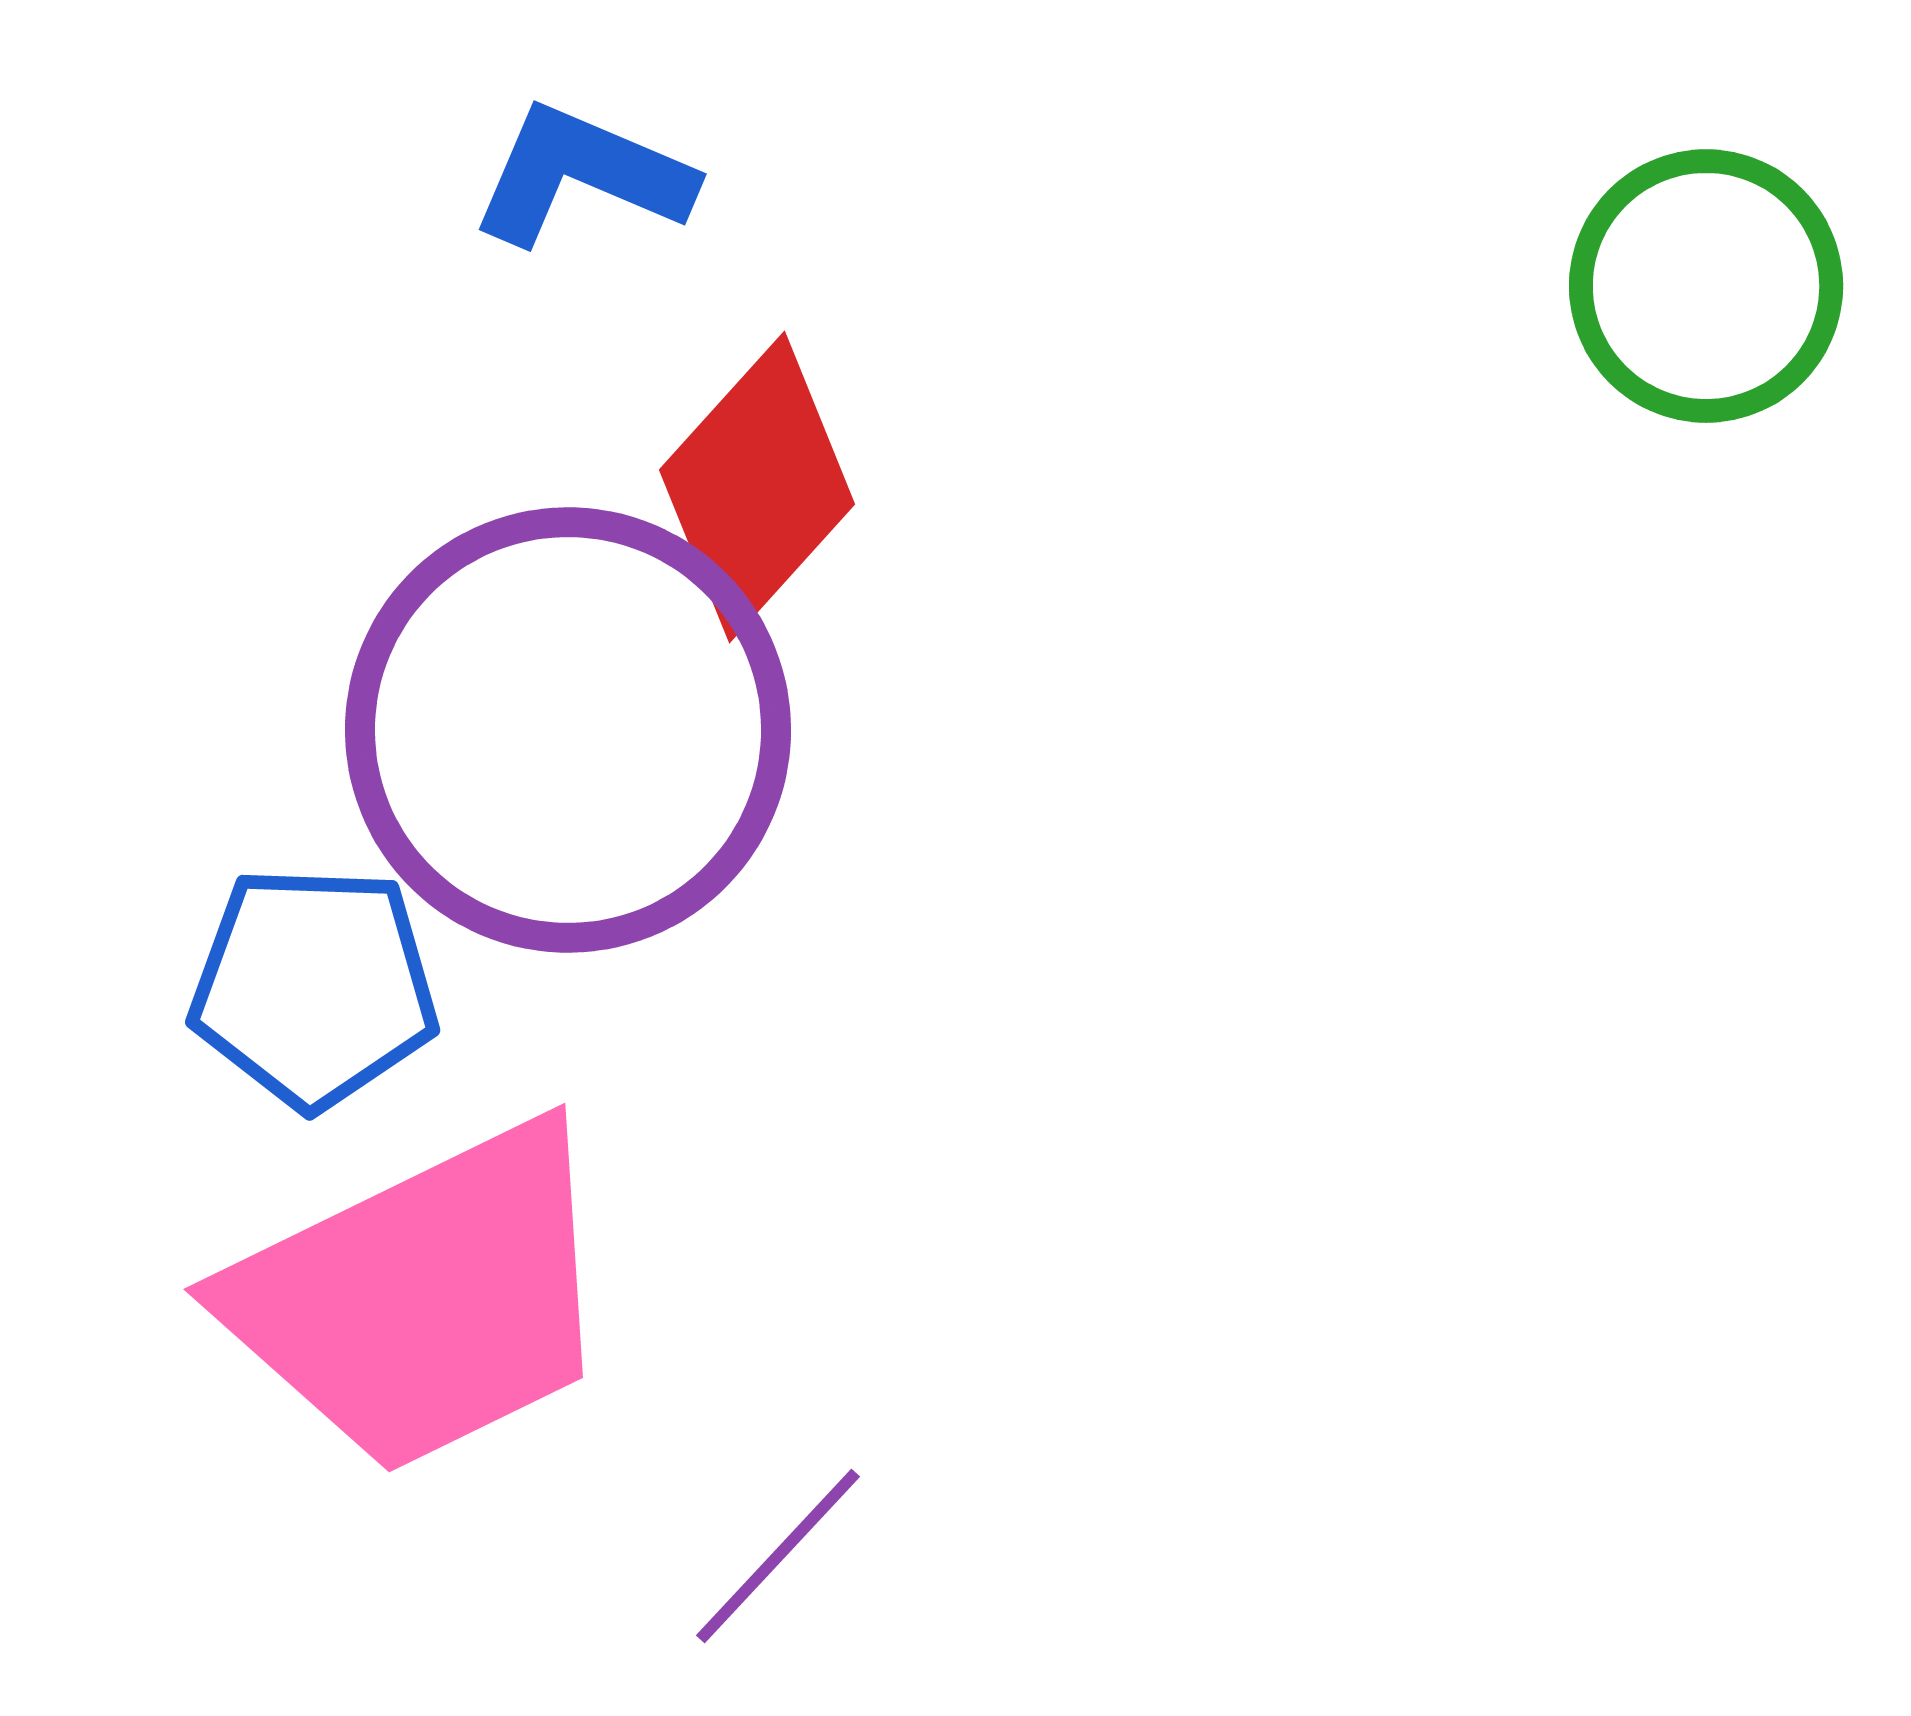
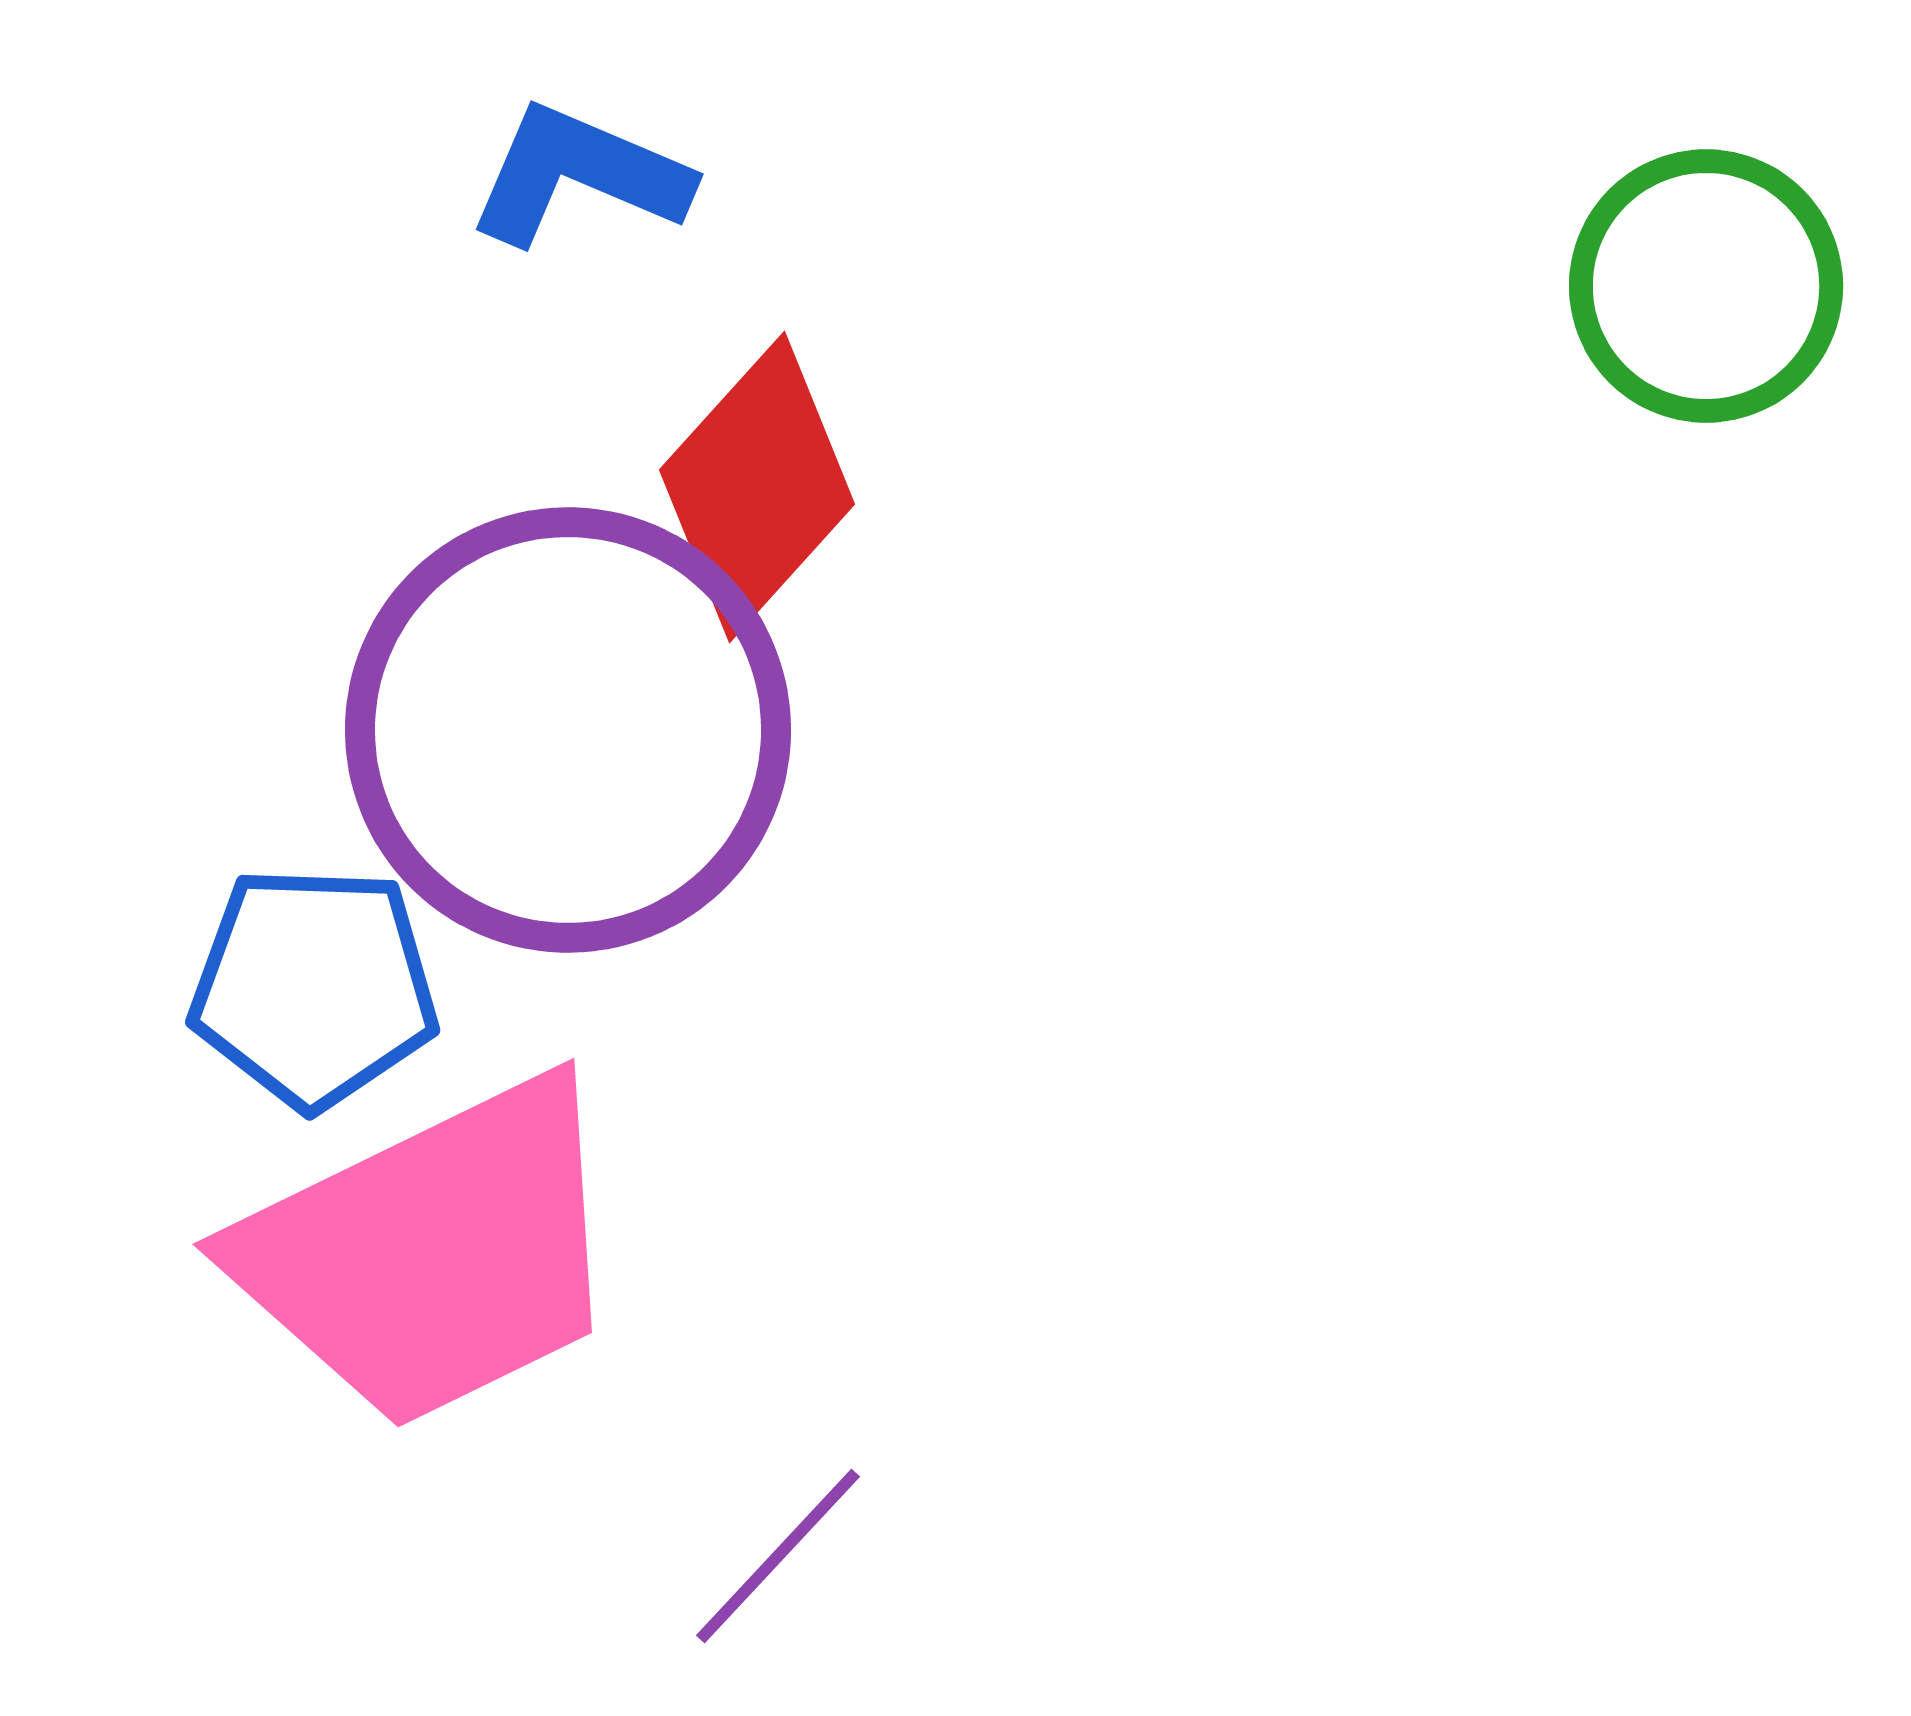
blue L-shape: moved 3 px left
pink trapezoid: moved 9 px right, 45 px up
